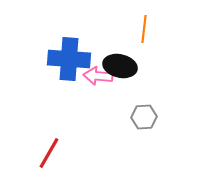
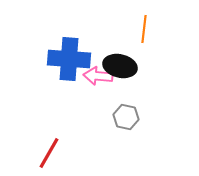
gray hexagon: moved 18 px left; rotated 15 degrees clockwise
